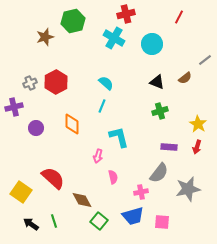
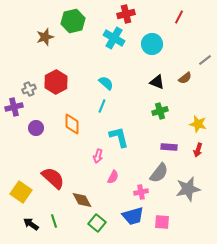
gray cross: moved 1 px left, 6 px down
yellow star: rotated 18 degrees counterclockwise
red arrow: moved 1 px right, 3 px down
pink semicircle: rotated 40 degrees clockwise
green square: moved 2 px left, 2 px down
